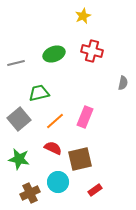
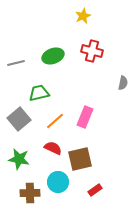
green ellipse: moved 1 px left, 2 px down
brown cross: rotated 24 degrees clockwise
